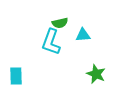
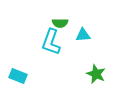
green semicircle: rotated 14 degrees clockwise
cyan rectangle: moved 2 px right; rotated 66 degrees counterclockwise
